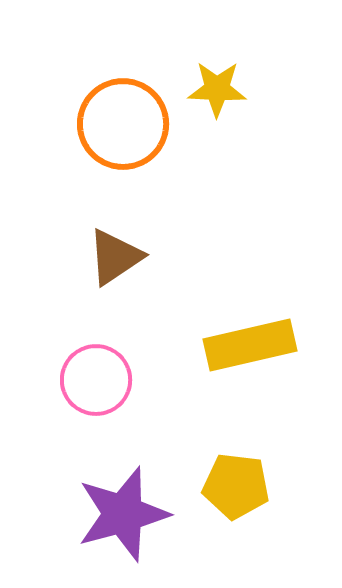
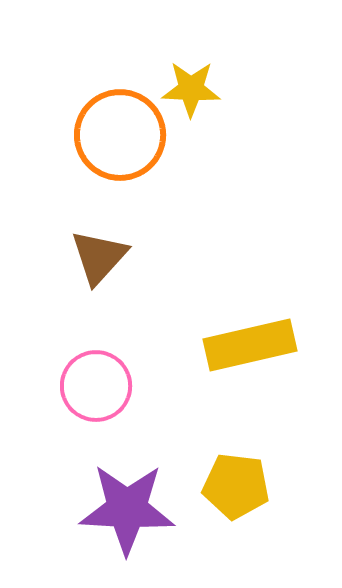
yellow star: moved 26 px left
orange circle: moved 3 px left, 11 px down
brown triangle: moved 16 px left; rotated 14 degrees counterclockwise
pink circle: moved 6 px down
purple star: moved 4 px right, 5 px up; rotated 18 degrees clockwise
